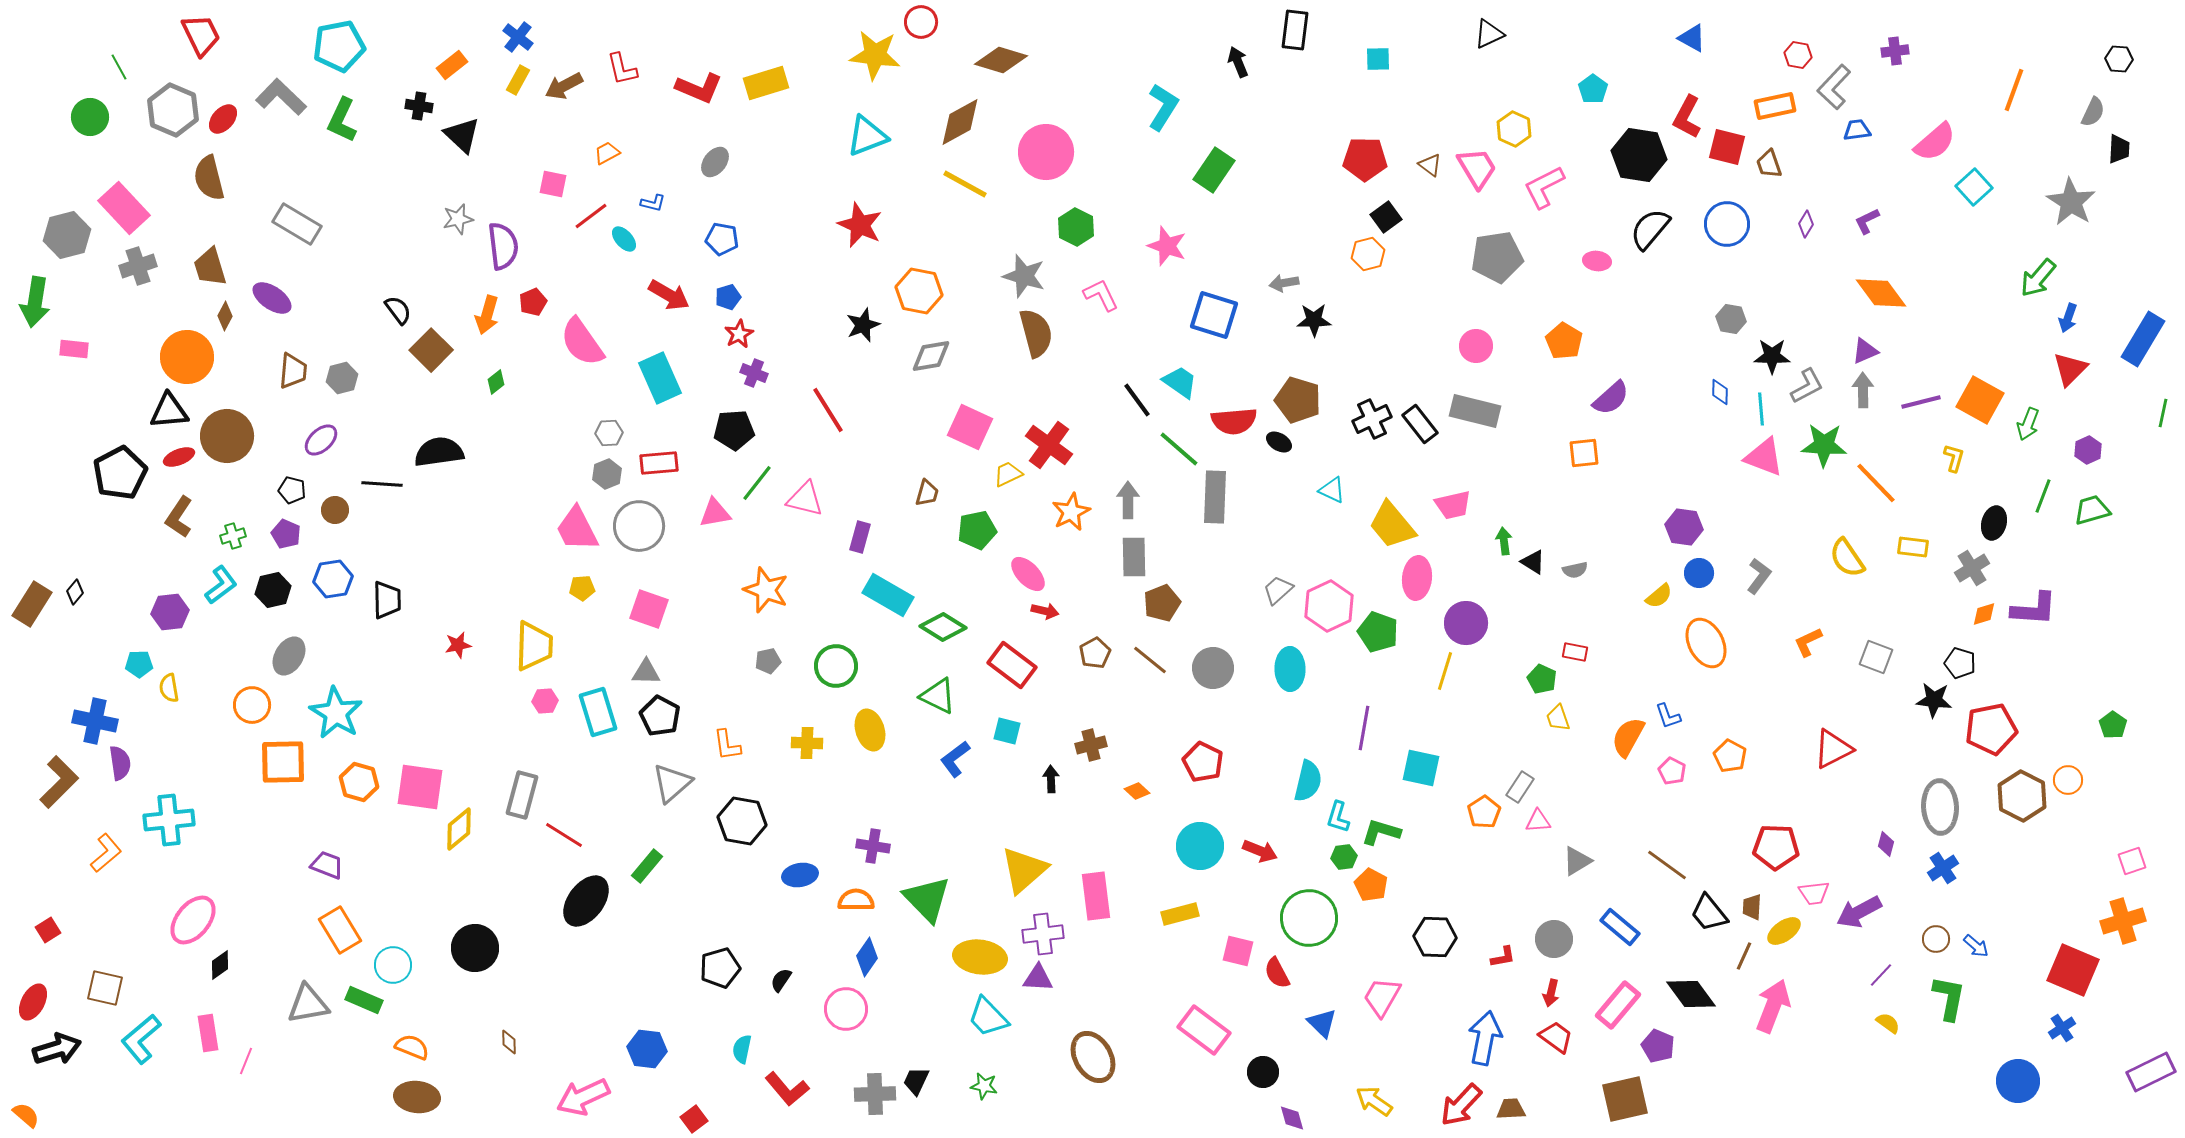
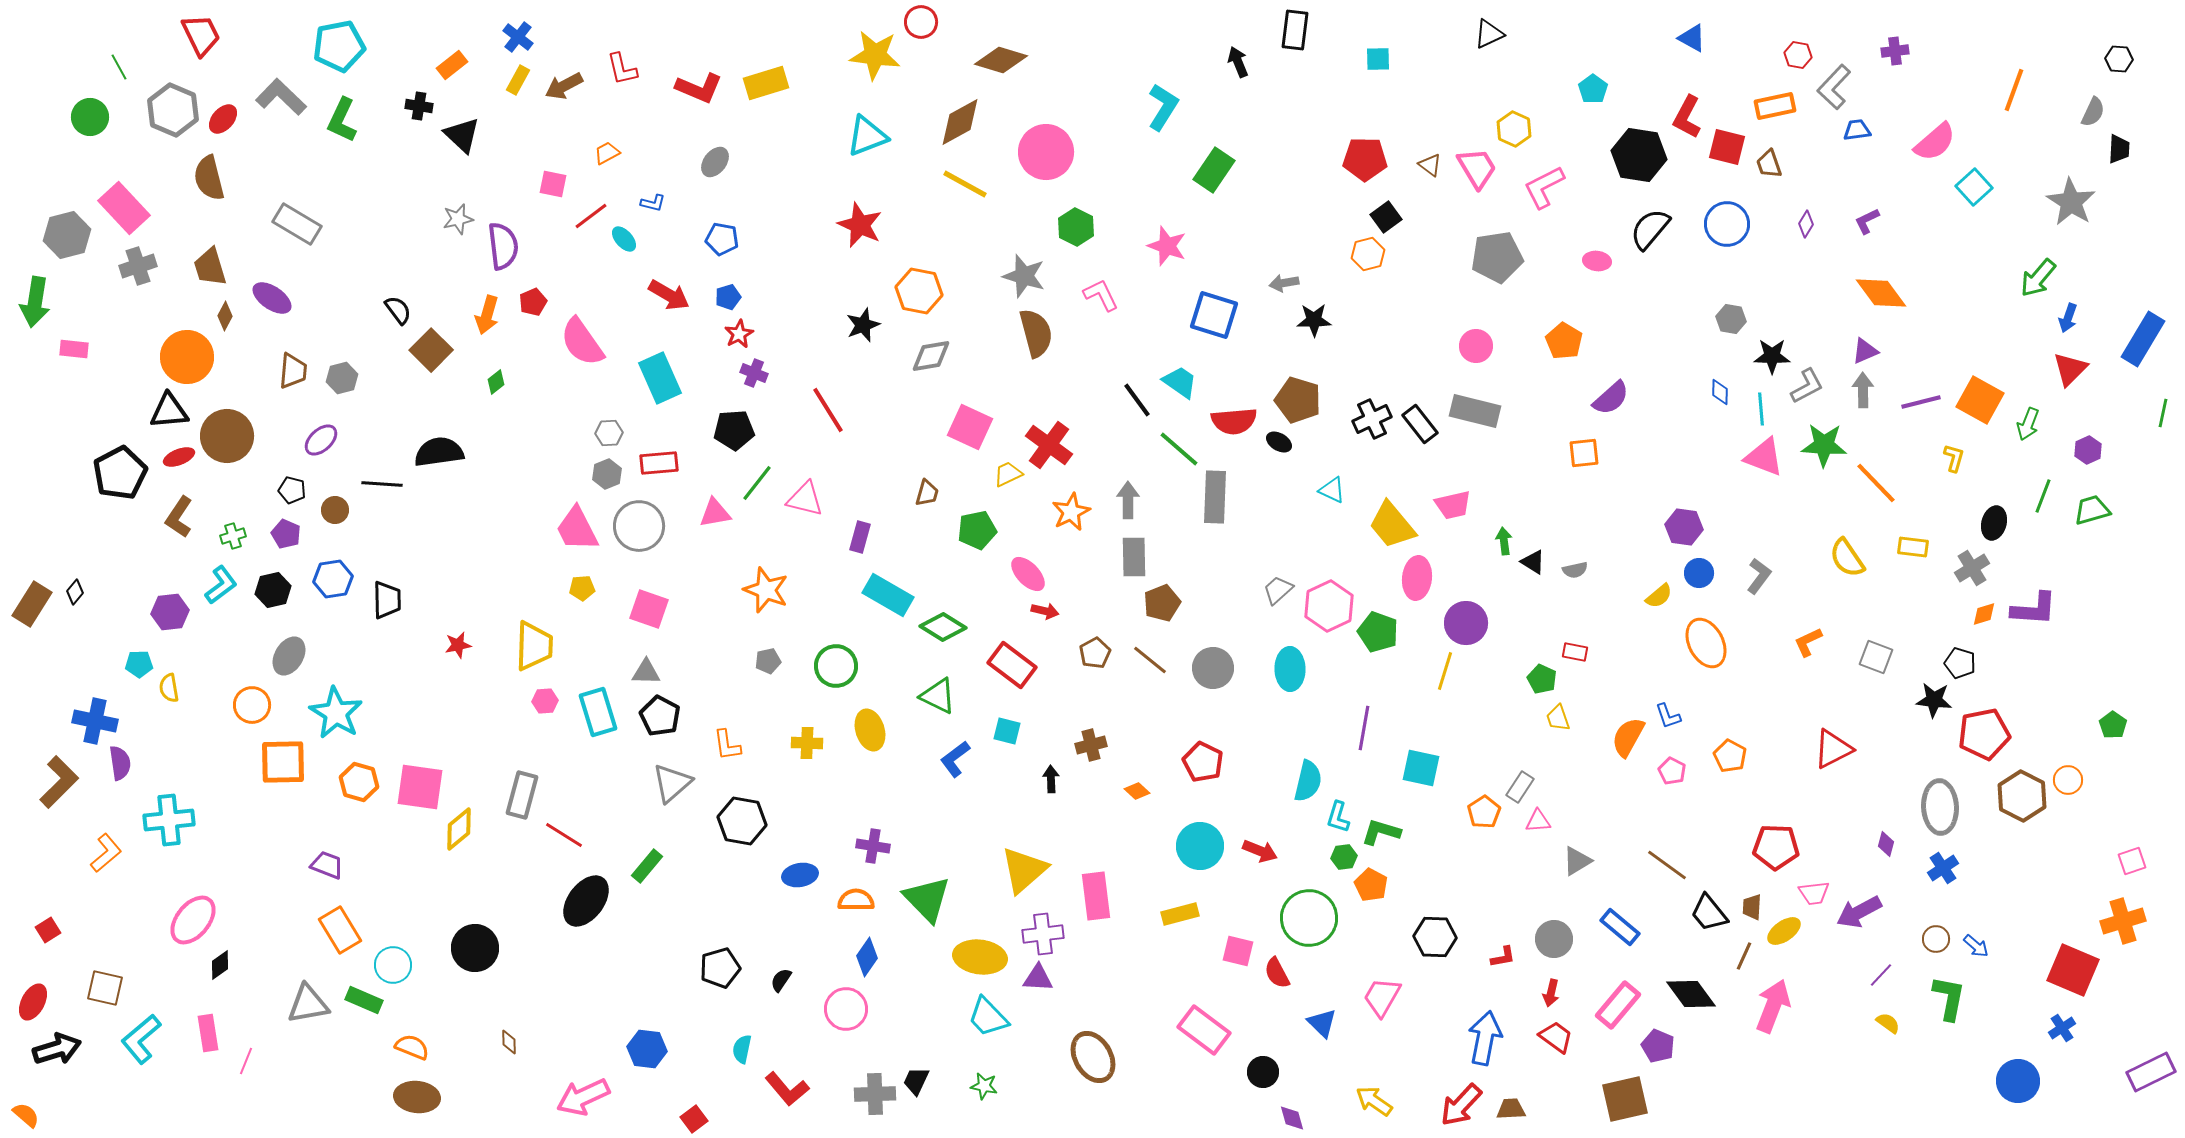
red pentagon at (1991, 729): moved 7 px left, 5 px down
